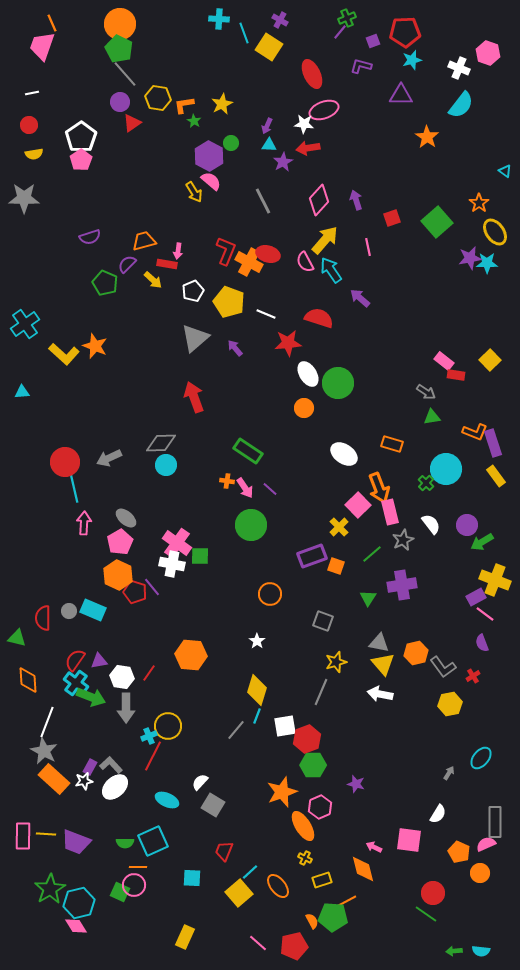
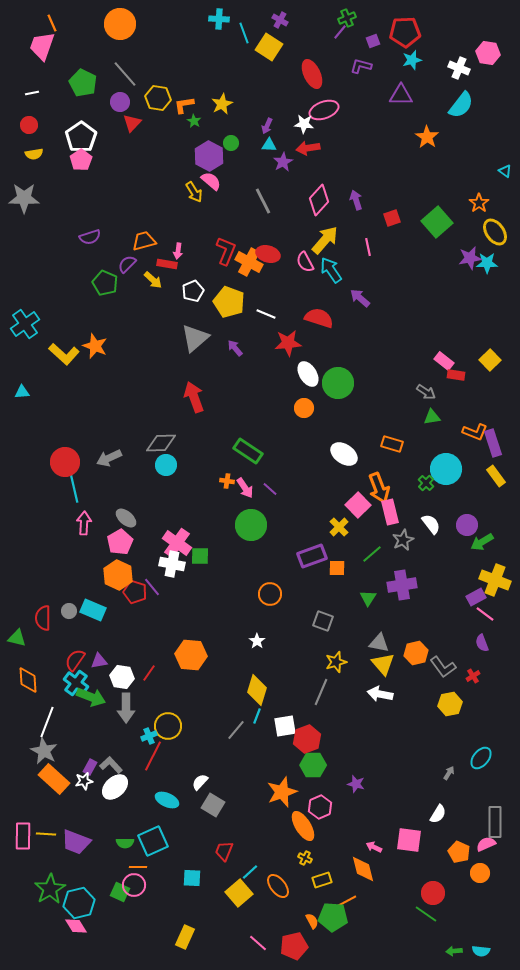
green pentagon at (119, 49): moved 36 px left, 34 px down
pink hexagon at (488, 53): rotated 10 degrees counterclockwise
red triangle at (132, 123): rotated 12 degrees counterclockwise
orange square at (336, 566): moved 1 px right, 2 px down; rotated 18 degrees counterclockwise
